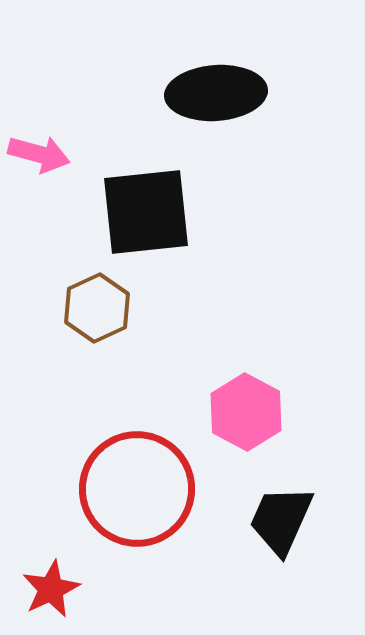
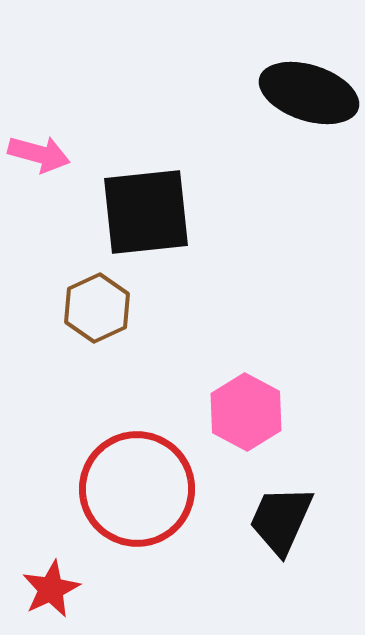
black ellipse: moved 93 px right; rotated 22 degrees clockwise
